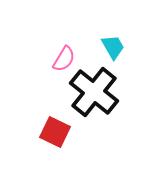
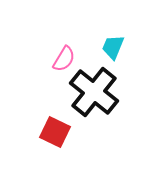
cyan trapezoid: rotated 128 degrees counterclockwise
